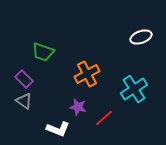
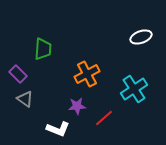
green trapezoid: moved 3 px up; rotated 105 degrees counterclockwise
purple rectangle: moved 6 px left, 5 px up
gray triangle: moved 1 px right, 2 px up
purple star: moved 1 px left, 1 px up; rotated 18 degrees counterclockwise
